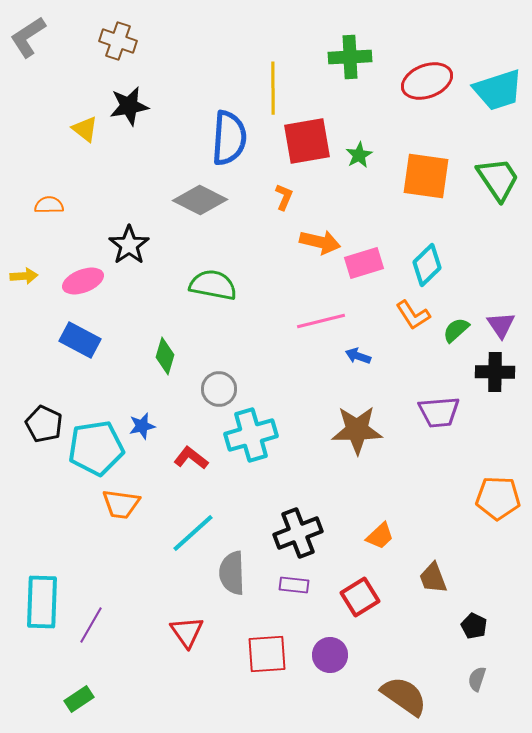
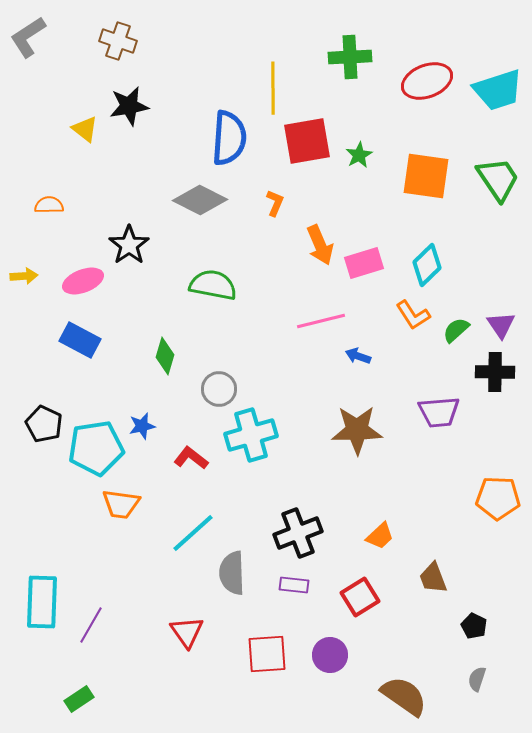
orange L-shape at (284, 197): moved 9 px left, 6 px down
orange arrow at (320, 242): moved 3 px down; rotated 54 degrees clockwise
